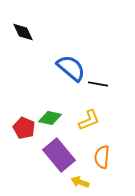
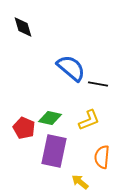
black diamond: moved 5 px up; rotated 10 degrees clockwise
purple rectangle: moved 5 px left, 4 px up; rotated 52 degrees clockwise
yellow arrow: rotated 18 degrees clockwise
